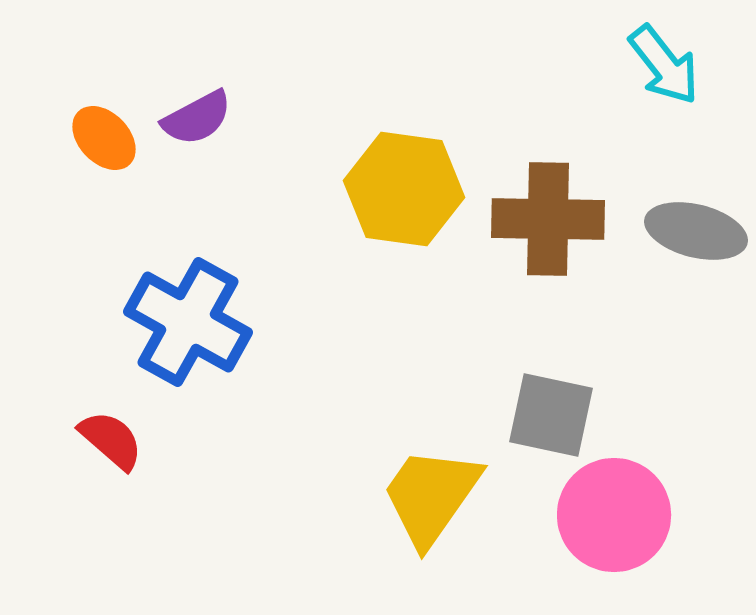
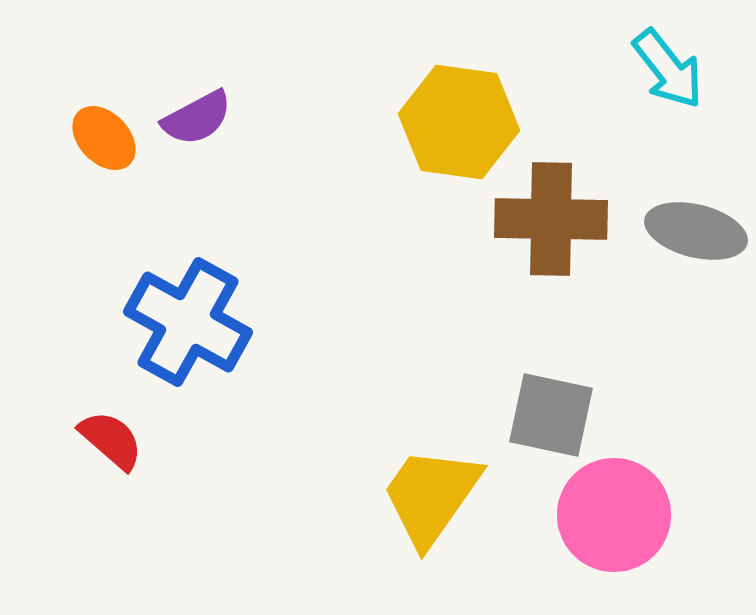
cyan arrow: moved 4 px right, 4 px down
yellow hexagon: moved 55 px right, 67 px up
brown cross: moved 3 px right
